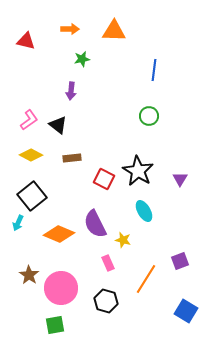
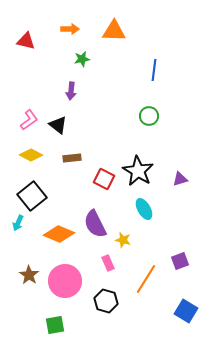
purple triangle: rotated 42 degrees clockwise
cyan ellipse: moved 2 px up
pink circle: moved 4 px right, 7 px up
